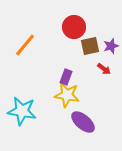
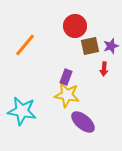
red circle: moved 1 px right, 1 px up
red arrow: rotated 56 degrees clockwise
